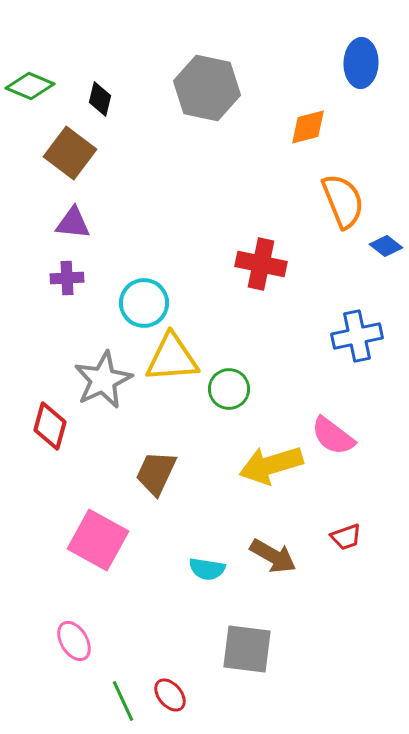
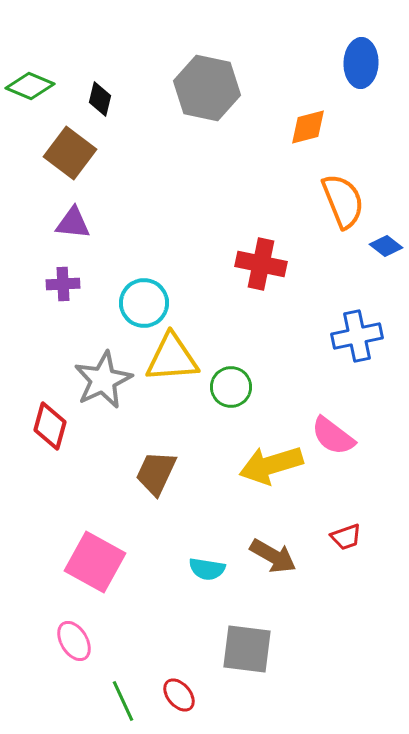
purple cross: moved 4 px left, 6 px down
green circle: moved 2 px right, 2 px up
pink square: moved 3 px left, 22 px down
red ellipse: moved 9 px right
